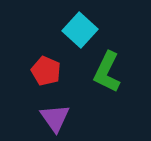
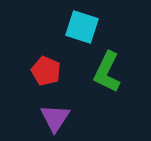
cyan square: moved 2 px right, 3 px up; rotated 24 degrees counterclockwise
purple triangle: rotated 8 degrees clockwise
